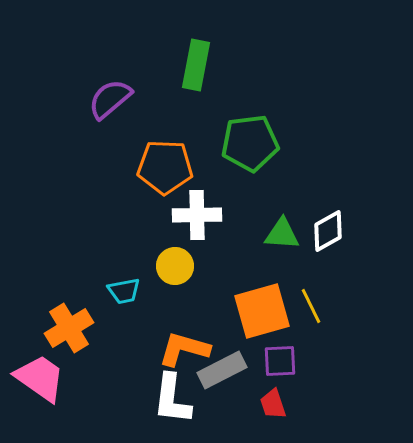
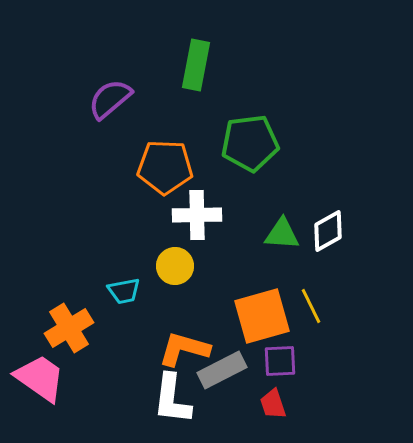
orange square: moved 5 px down
